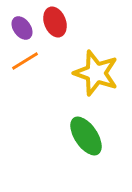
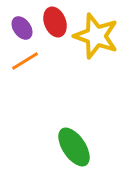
yellow star: moved 37 px up
green ellipse: moved 12 px left, 11 px down
